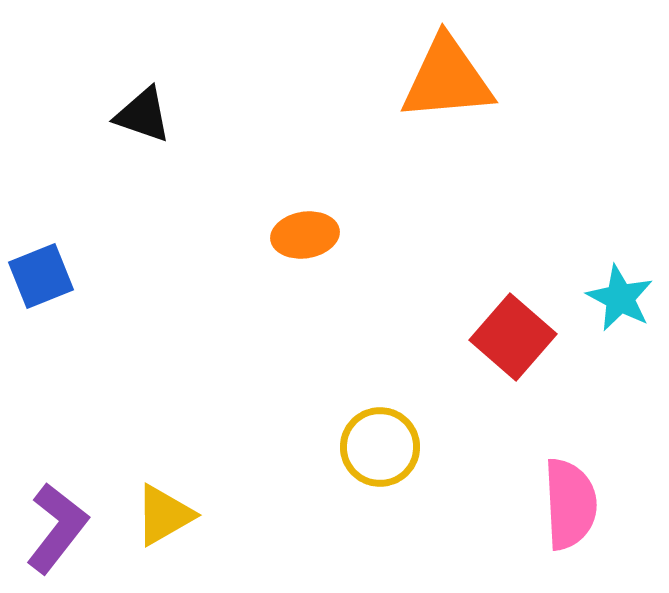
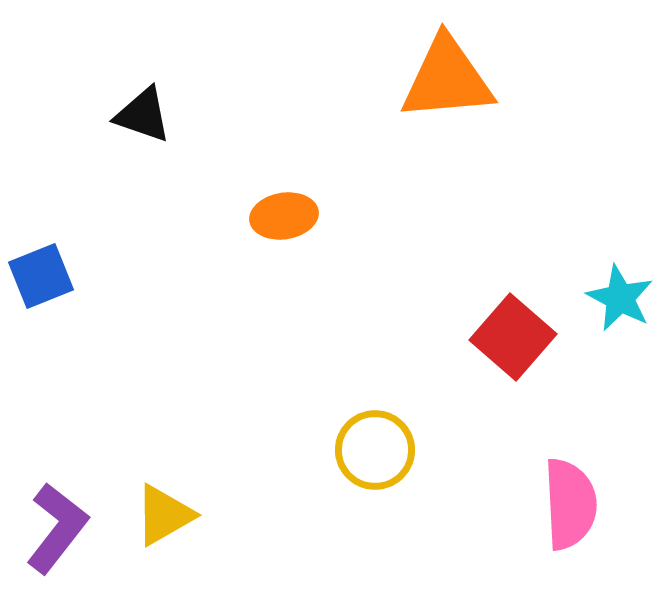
orange ellipse: moved 21 px left, 19 px up
yellow circle: moved 5 px left, 3 px down
